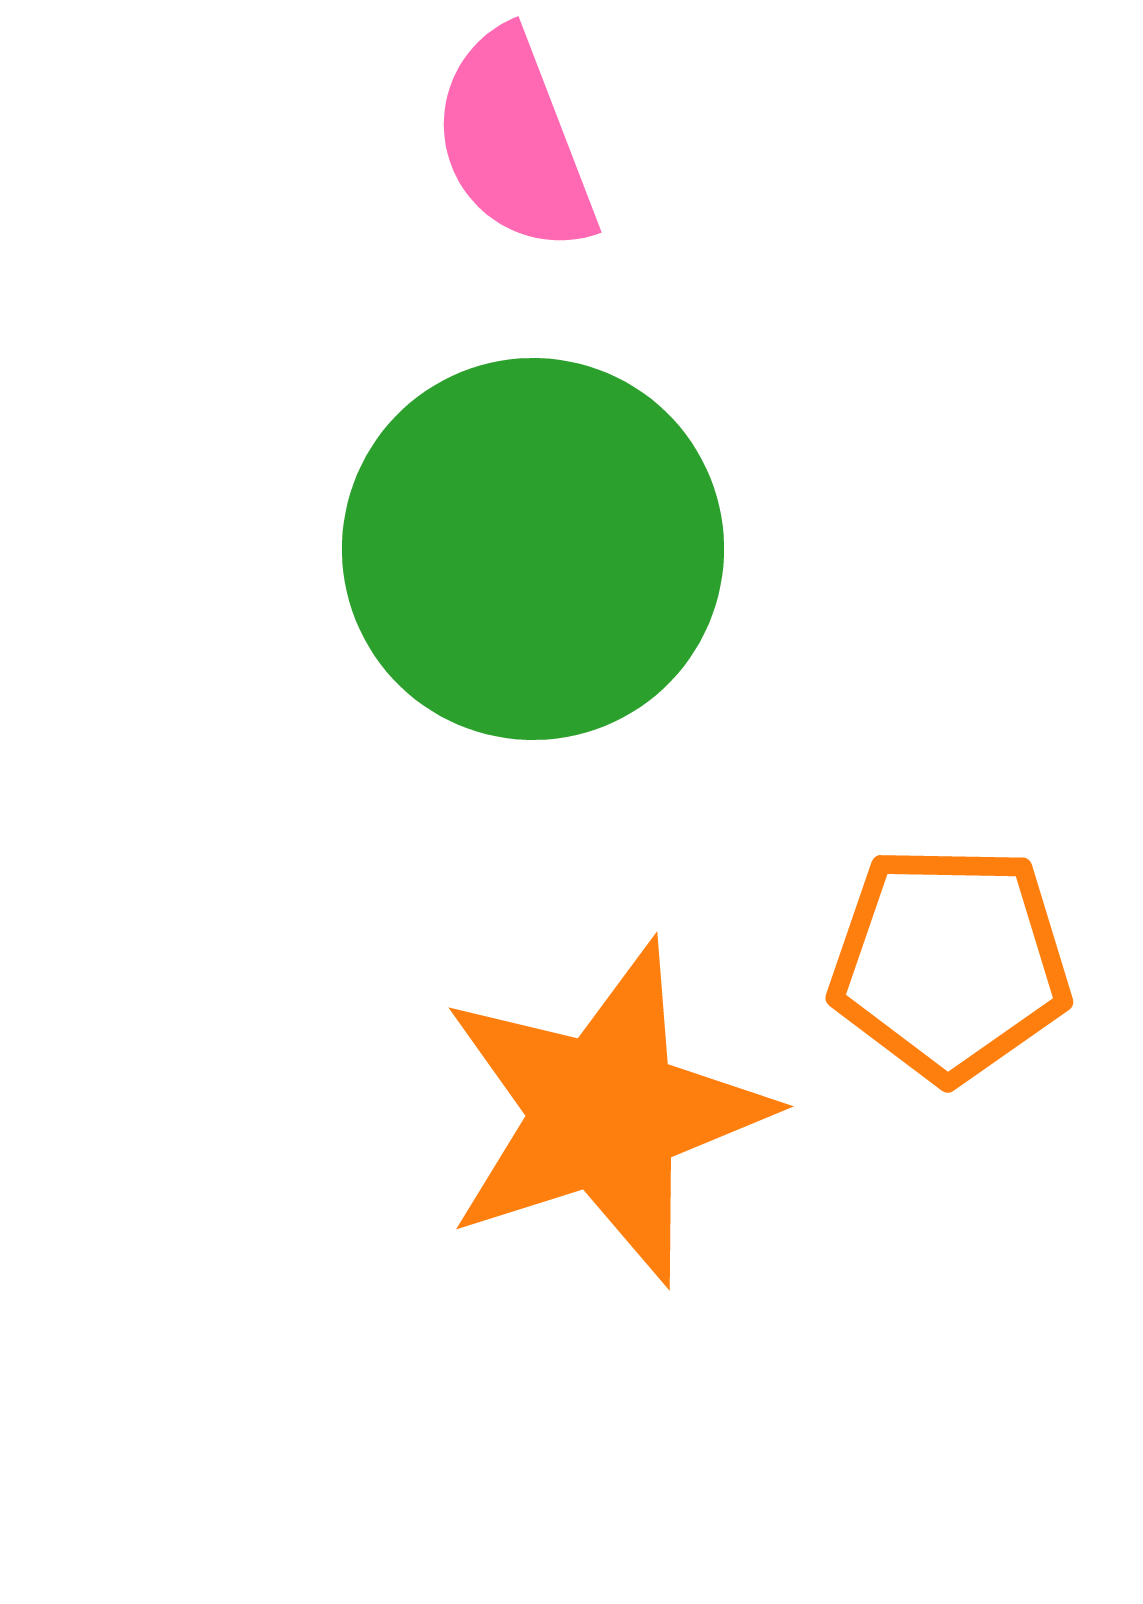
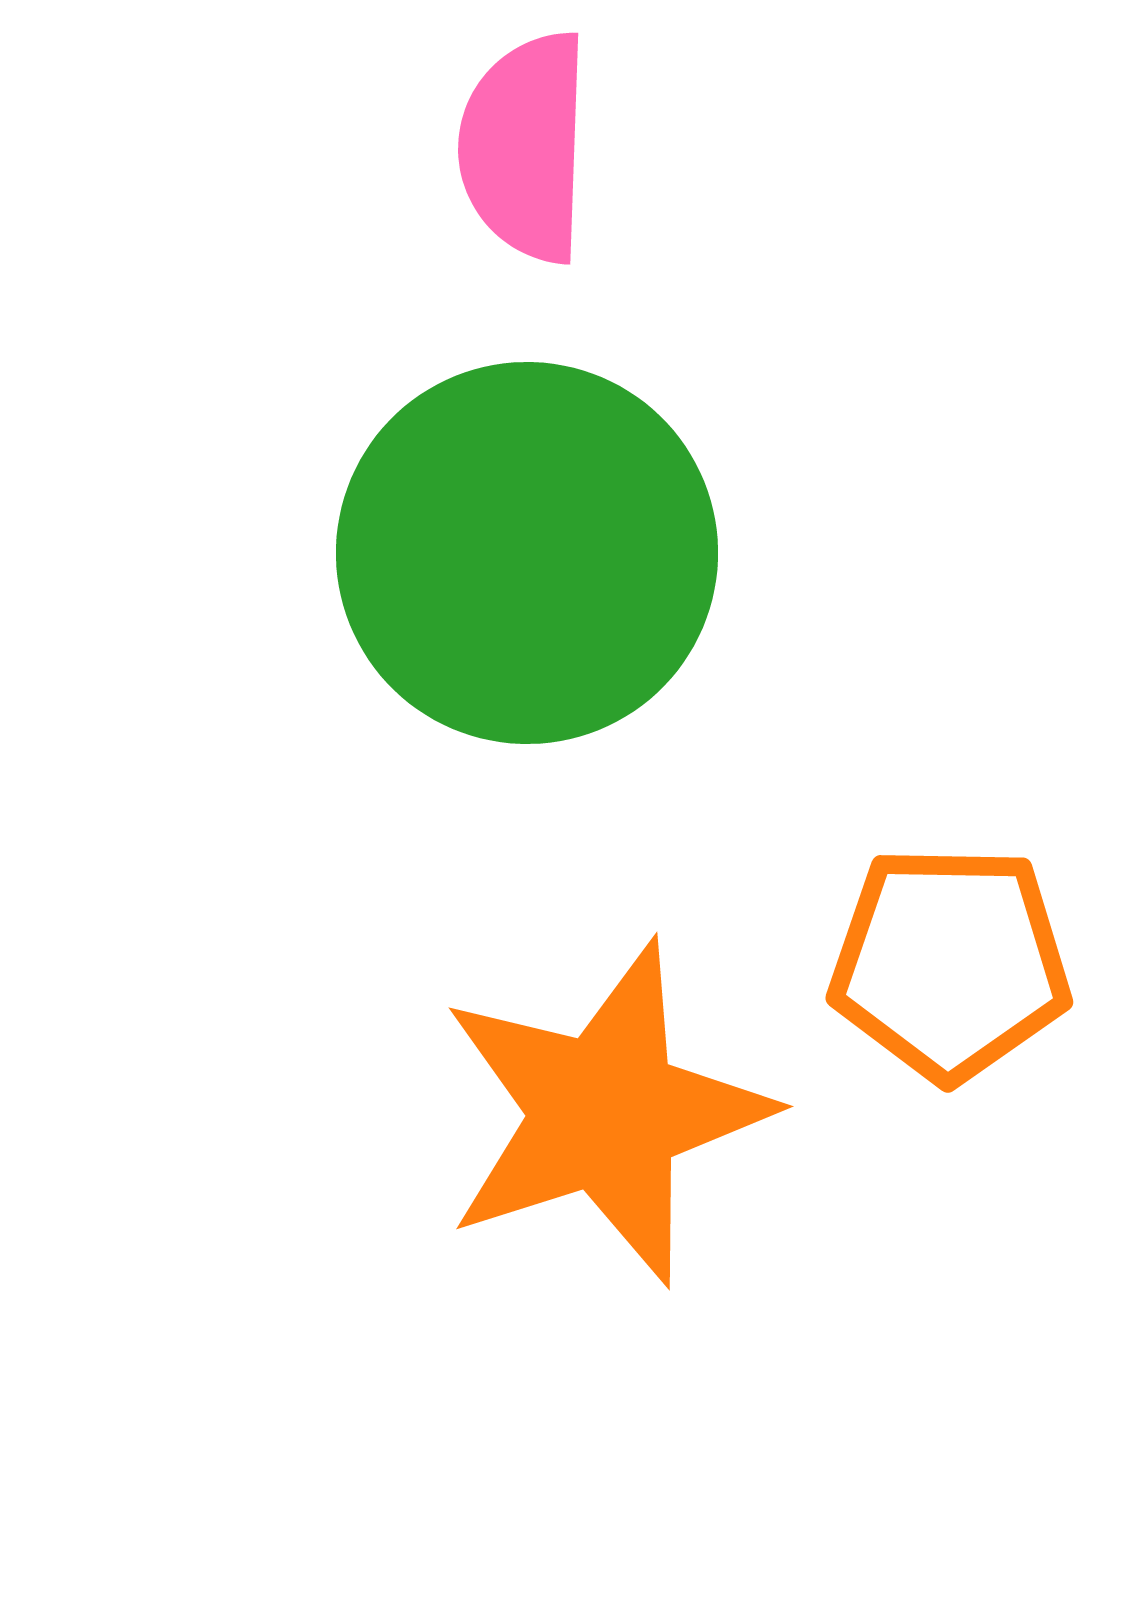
pink semicircle: moved 11 px right, 5 px down; rotated 23 degrees clockwise
green circle: moved 6 px left, 4 px down
